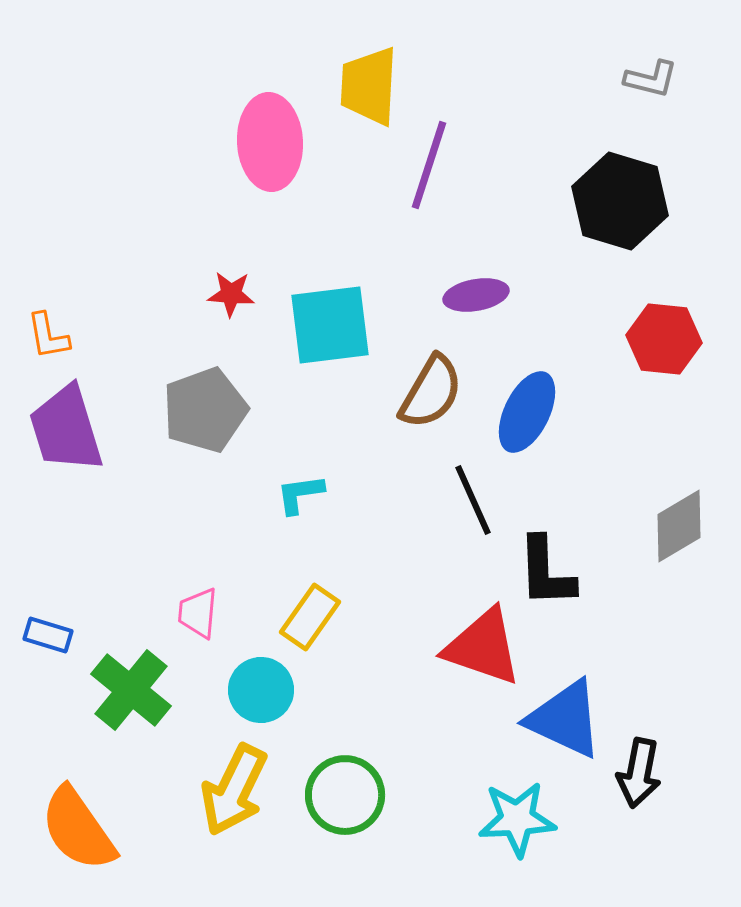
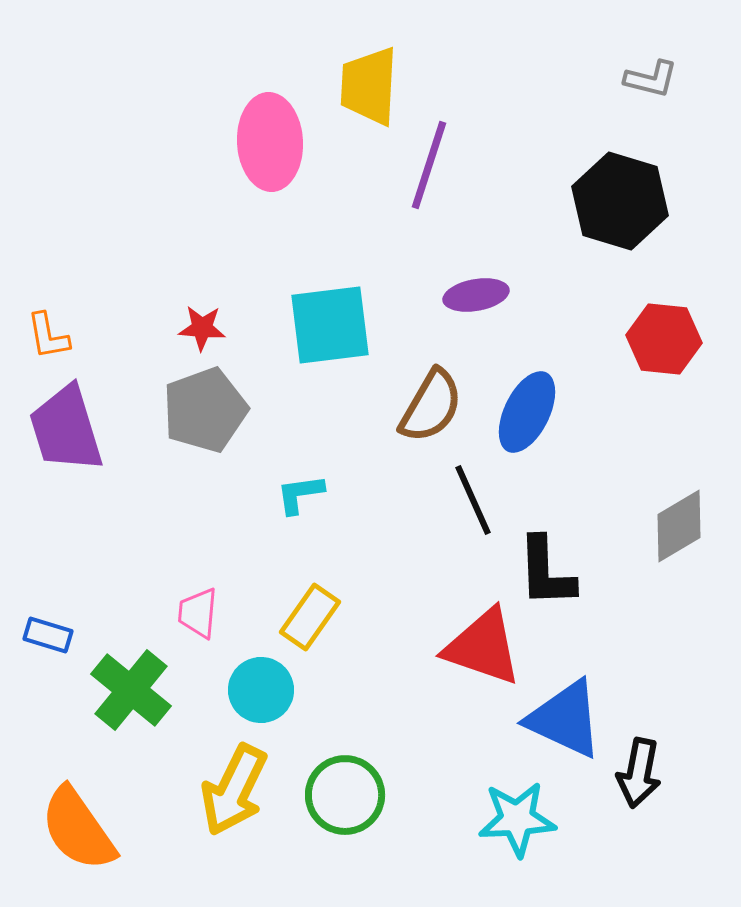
red star: moved 29 px left, 34 px down
brown semicircle: moved 14 px down
